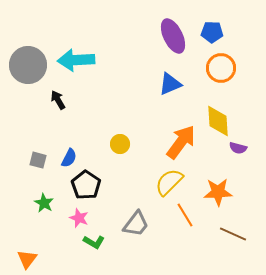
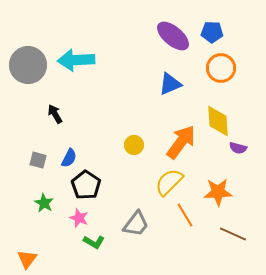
purple ellipse: rotated 24 degrees counterclockwise
black arrow: moved 3 px left, 14 px down
yellow circle: moved 14 px right, 1 px down
